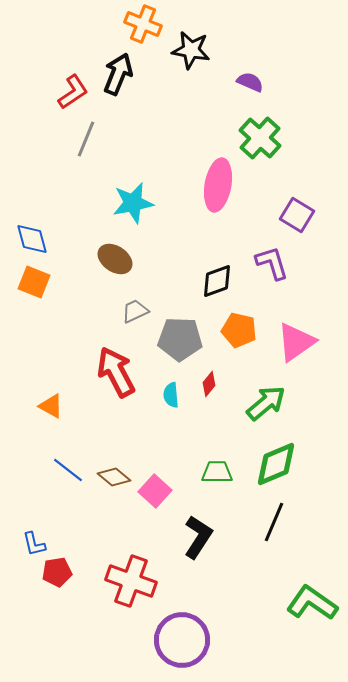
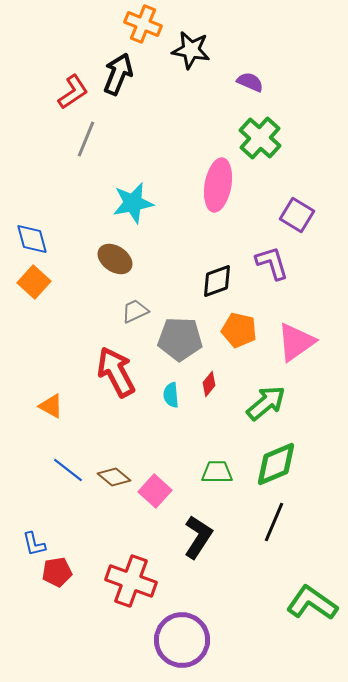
orange square: rotated 20 degrees clockwise
